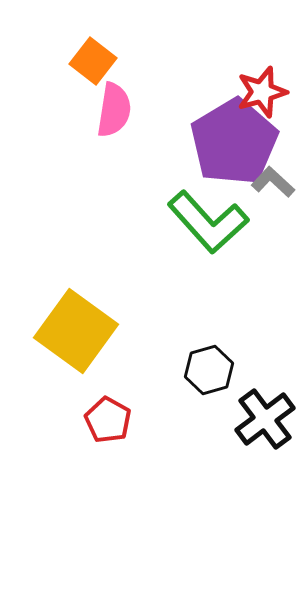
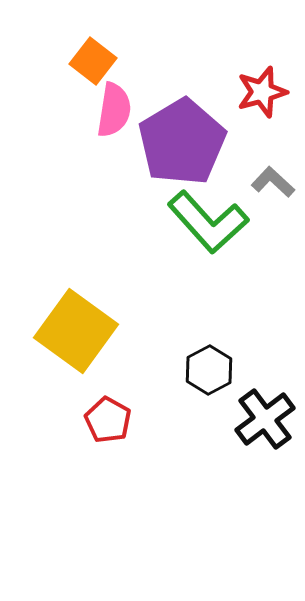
purple pentagon: moved 52 px left
black hexagon: rotated 12 degrees counterclockwise
